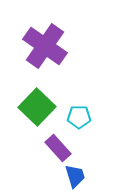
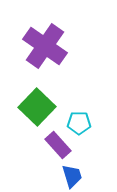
cyan pentagon: moved 6 px down
purple rectangle: moved 3 px up
blue trapezoid: moved 3 px left
